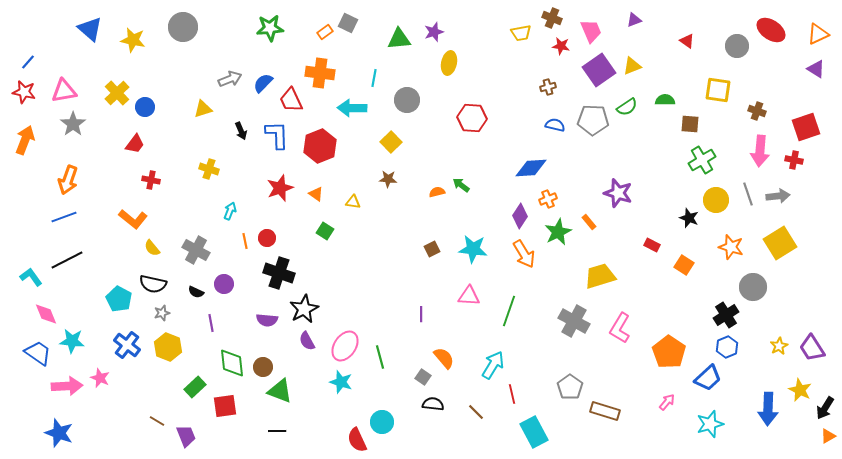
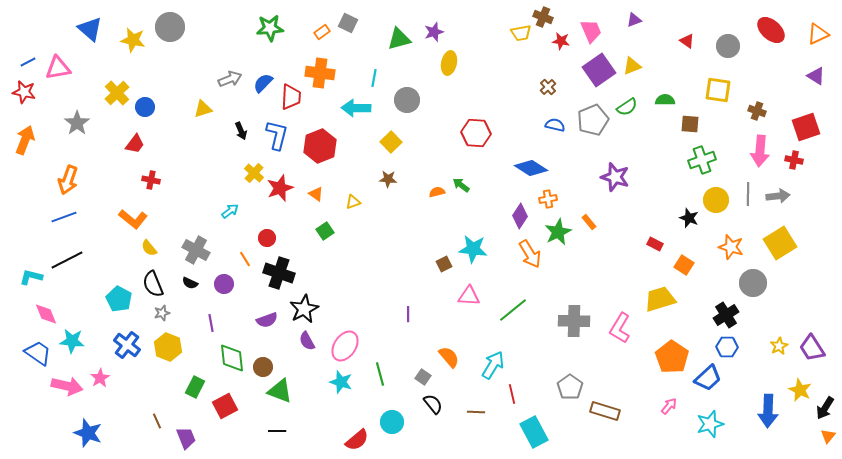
brown cross at (552, 18): moved 9 px left, 1 px up
gray circle at (183, 27): moved 13 px left
red ellipse at (771, 30): rotated 8 degrees clockwise
orange rectangle at (325, 32): moved 3 px left
green triangle at (399, 39): rotated 10 degrees counterclockwise
red star at (561, 46): moved 5 px up
gray circle at (737, 46): moved 9 px left
blue line at (28, 62): rotated 21 degrees clockwise
purple triangle at (816, 69): moved 7 px down
brown cross at (548, 87): rotated 28 degrees counterclockwise
pink triangle at (64, 91): moved 6 px left, 23 px up
red trapezoid at (291, 100): moved 3 px up; rotated 152 degrees counterclockwise
cyan arrow at (352, 108): moved 4 px right
red hexagon at (472, 118): moved 4 px right, 15 px down
gray pentagon at (593, 120): rotated 24 degrees counterclockwise
gray star at (73, 124): moved 4 px right, 1 px up
blue L-shape at (277, 135): rotated 16 degrees clockwise
green cross at (702, 160): rotated 12 degrees clockwise
blue diamond at (531, 168): rotated 36 degrees clockwise
yellow cross at (209, 169): moved 45 px right, 4 px down; rotated 24 degrees clockwise
purple star at (618, 193): moved 3 px left, 16 px up
gray line at (748, 194): rotated 20 degrees clockwise
orange cross at (548, 199): rotated 12 degrees clockwise
yellow triangle at (353, 202): rotated 28 degrees counterclockwise
cyan arrow at (230, 211): rotated 30 degrees clockwise
green square at (325, 231): rotated 24 degrees clockwise
orange line at (245, 241): moved 18 px down; rotated 21 degrees counterclockwise
red rectangle at (652, 245): moved 3 px right, 1 px up
yellow semicircle at (152, 248): moved 3 px left
brown square at (432, 249): moved 12 px right, 15 px down
orange arrow at (524, 254): moved 6 px right
yellow trapezoid at (600, 276): moved 60 px right, 23 px down
cyan L-shape at (31, 277): rotated 40 degrees counterclockwise
black semicircle at (153, 284): rotated 56 degrees clockwise
gray circle at (753, 287): moved 4 px up
black semicircle at (196, 292): moved 6 px left, 9 px up
green line at (509, 311): moved 4 px right, 1 px up; rotated 32 degrees clockwise
purple line at (421, 314): moved 13 px left
purple semicircle at (267, 320): rotated 25 degrees counterclockwise
gray cross at (574, 321): rotated 28 degrees counterclockwise
blue hexagon at (727, 347): rotated 25 degrees clockwise
orange pentagon at (669, 352): moved 3 px right, 5 px down
green line at (380, 357): moved 17 px down
orange semicircle at (444, 358): moved 5 px right, 1 px up
green diamond at (232, 363): moved 5 px up
pink star at (100, 378): rotated 18 degrees clockwise
pink arrow at (67, 386): rotated 16 degrees clockwise
green rectangle at (195, 387): rotated 20 degrees counterclockwise
pink arrow at (667, 402): moved 2 px right, 4 px down
black semicircle at (433, 404): rotated 45 degrees clockwise
red square at (225, 406): rotated 20 degrees counterclockwise
blue arrow at (768, 409): moved 2 px down
brown line at (476, 412): rotated 42 degrees counterclockwise
brown line at (157, 421): rotated 35 degrees clockwise
cyan circle at (382, 422): moved 10 px right
blue star at (59, 433): moved 29 px right
purple trapezoid at (186, 436): moved 2 px down
orange triangle at (828, 436): rotated 21 degrees counterclockwise
red semicircle at (357, 440): rotated 105 degrees counterclockwise
